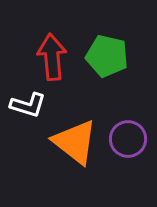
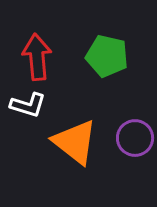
red arrow: moved 15 px left
purple circle: moved 7 px right, 1 px up
